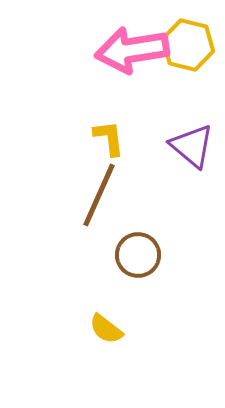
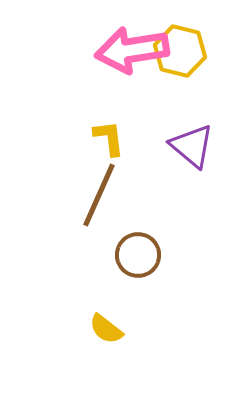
yellow hexagon: moved 8 px left, 6 px down
